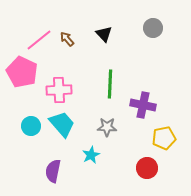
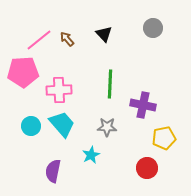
pink pentagon: moved 1 px right; rotated 28 degrees counterclockwise
